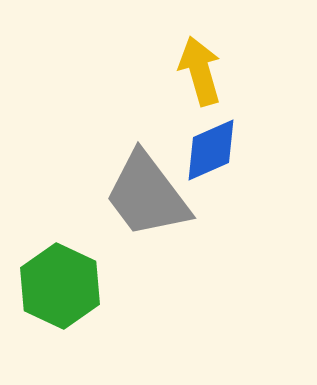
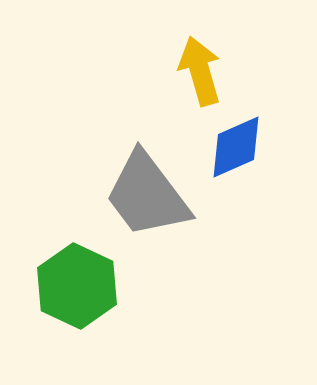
blue diamond: moved 25 px right, 3 px up
green hexagon: moved 17 px right
